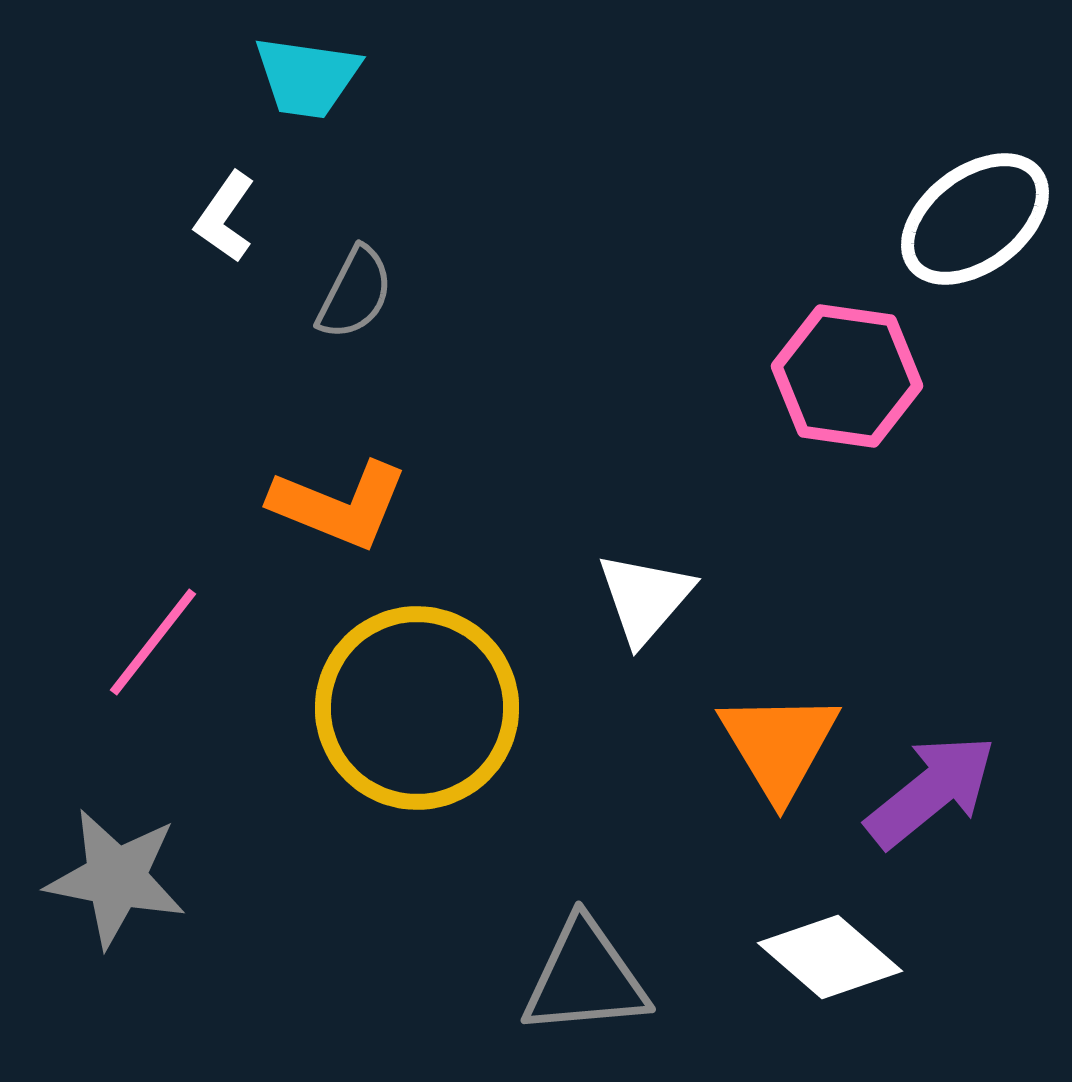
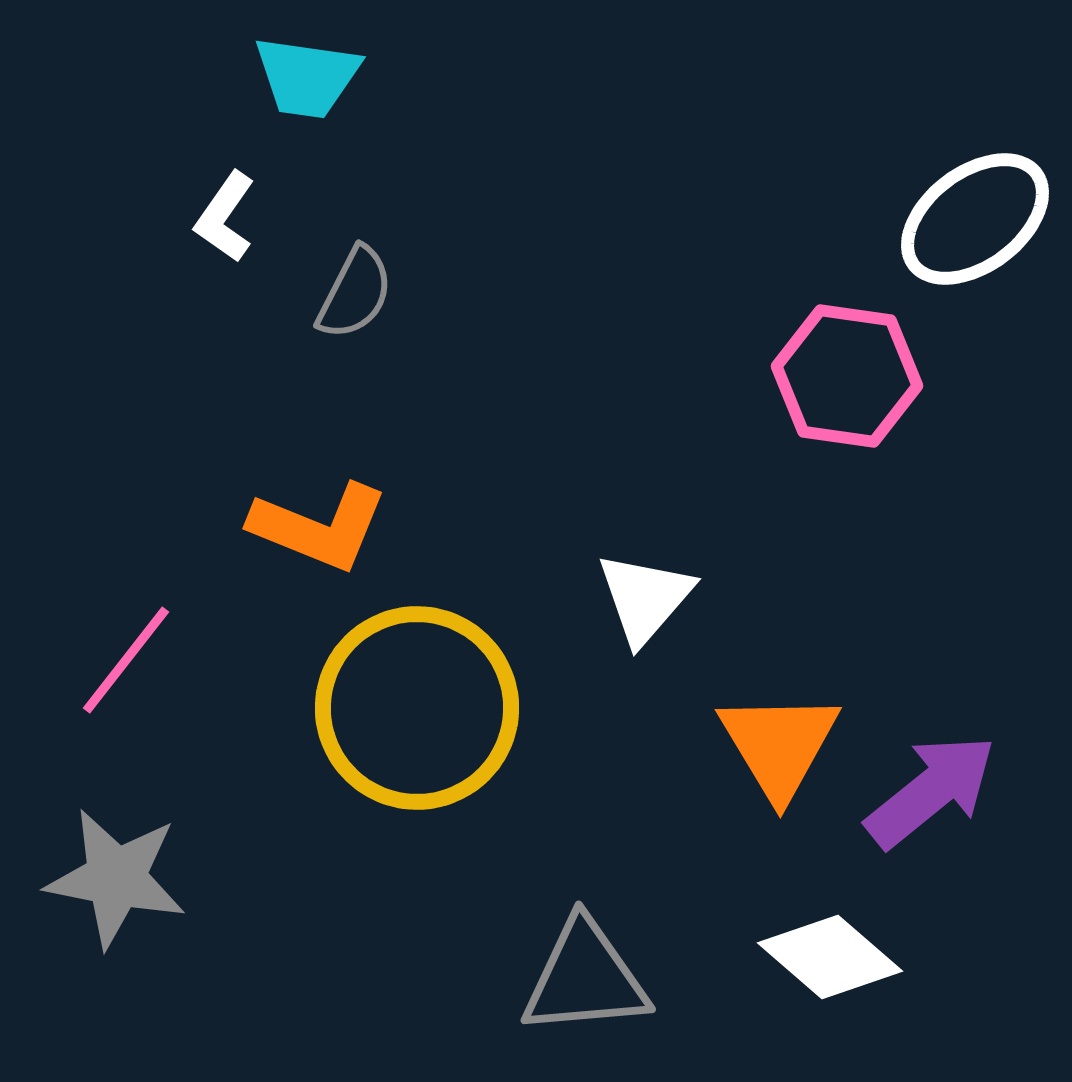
orange L-shape: moved 20 px left, 22 px down
pink line: moved 27 px left, 18 px down
